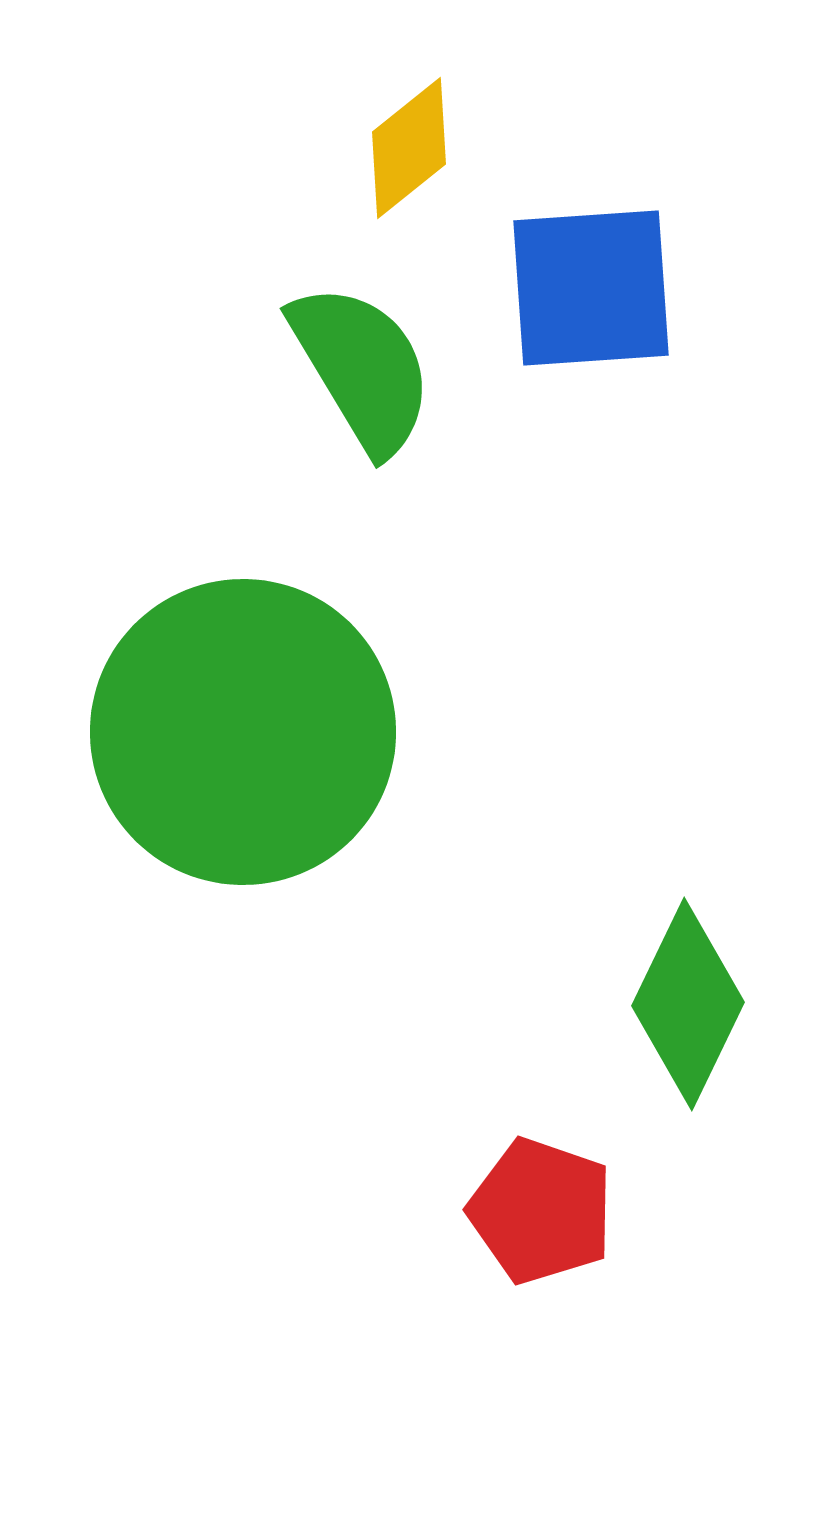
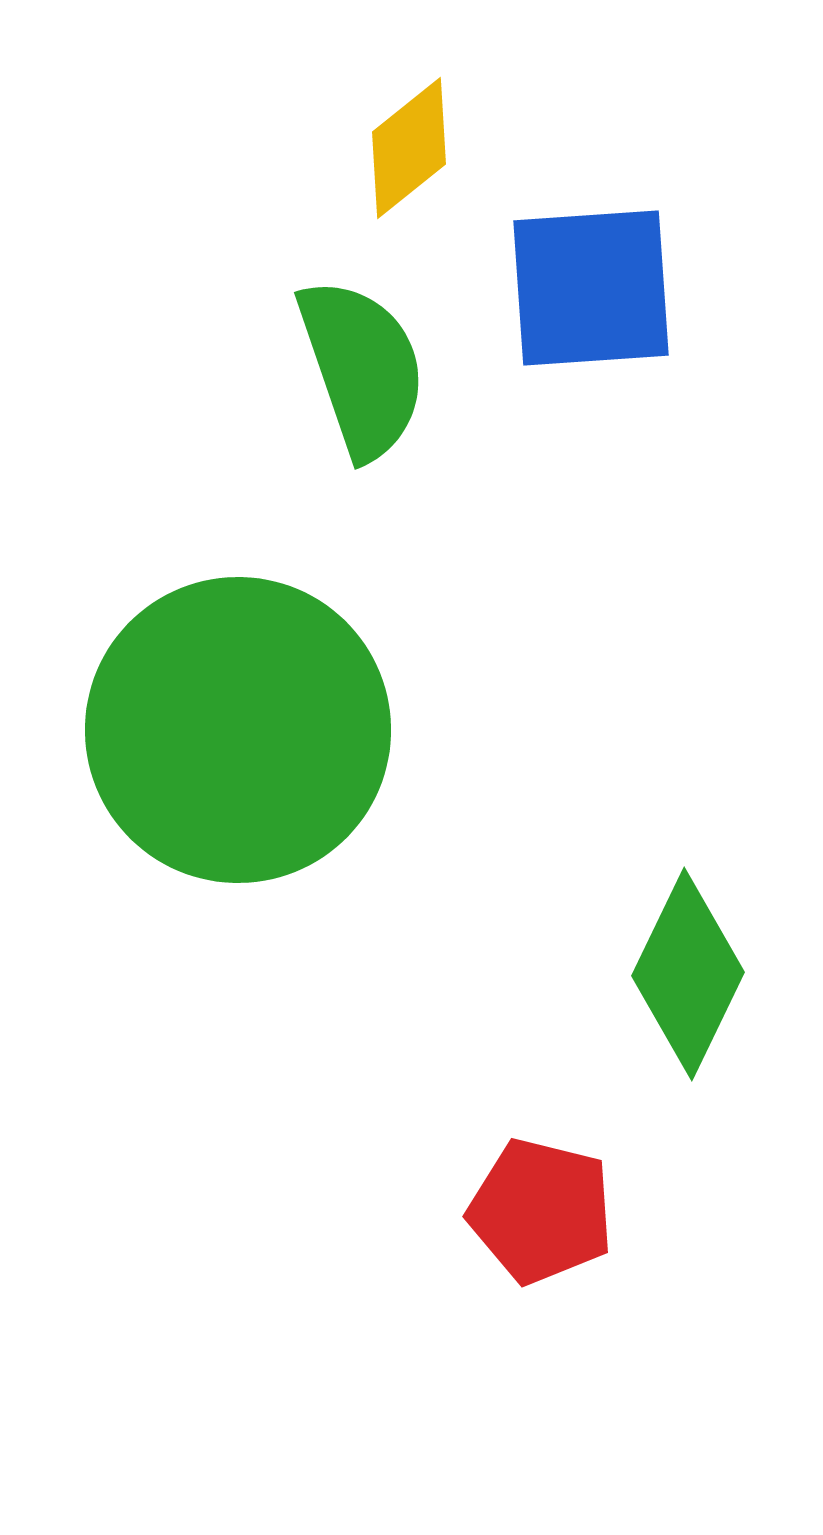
green semicircle: rotated 12 degrees clockwise
green circle: moved 5 px left, 2 px up
green diamond: moved 30 px up
red pentagon: rotated 5 degrees counterclockwise
